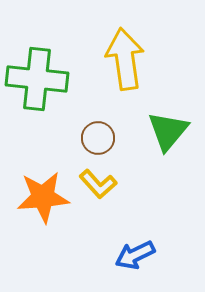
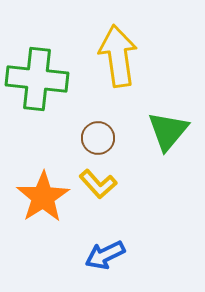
yellow arrow: moved 7 px left, 3 px up
orange star: rotated 28 degrees counterclockwise
blue arrow: moved 30 px left
